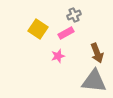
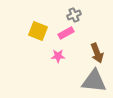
yellow square: moved 2 px down; rotated 12 degrees counterclockwise
pink star: rotated 16 degrees clockwise
